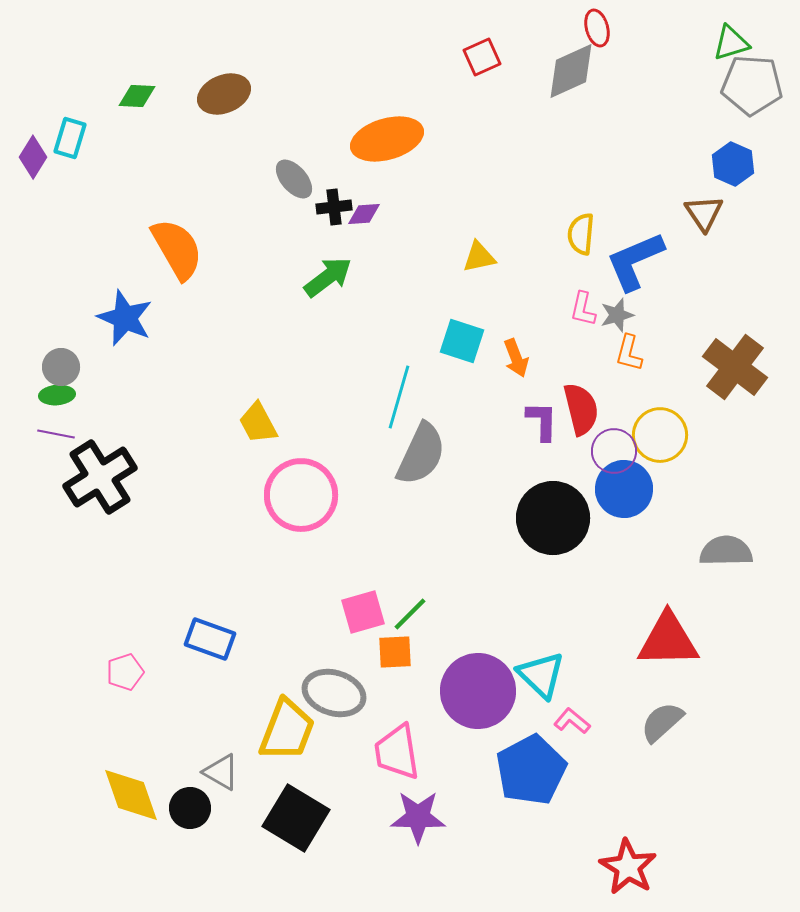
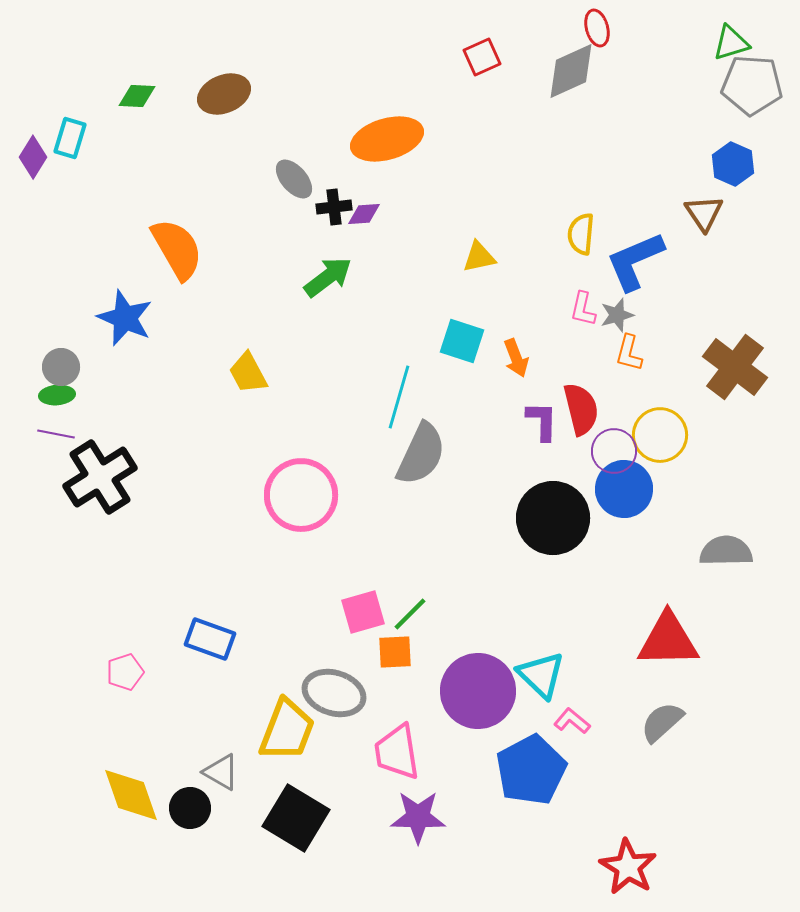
yellow trapezoid at (258, 423): moved 10 px left, 50 px up
